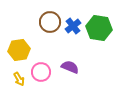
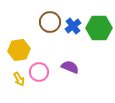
green hexagon: rotated 10 degrees counterclockwise
pink circle: moved 2 px left
